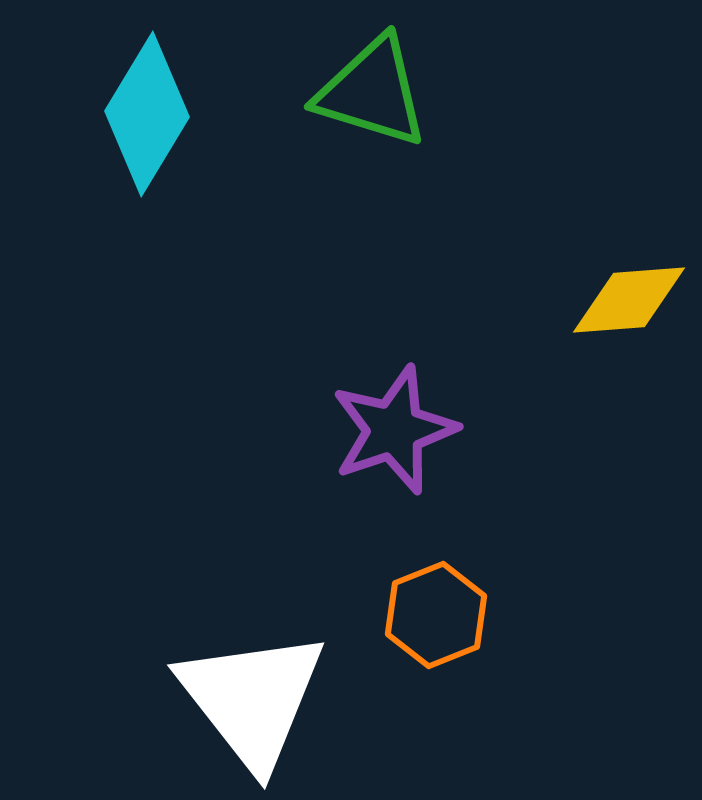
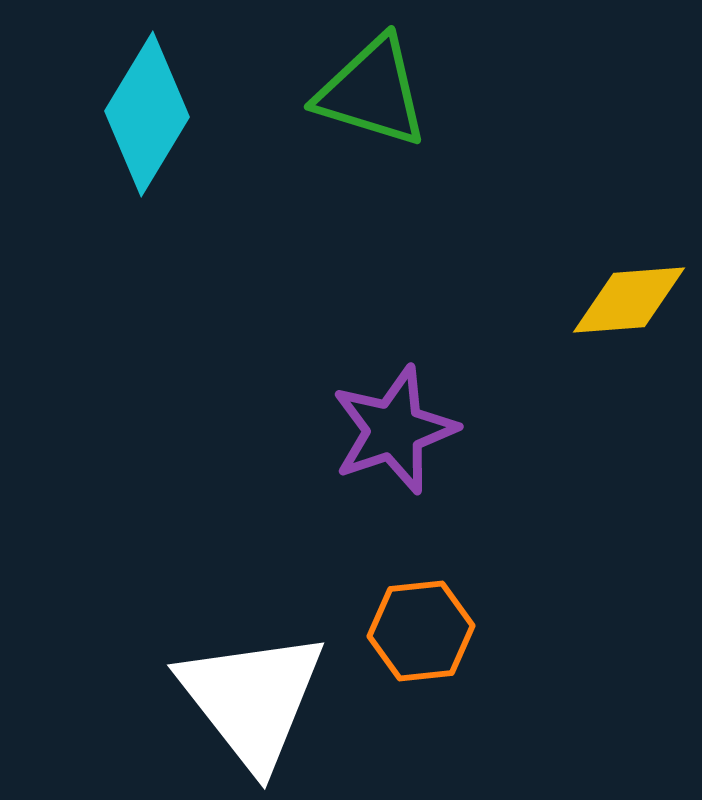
orange hexagon: moved 15 px left, 16 px down; rotated 16 degrees clockwise
